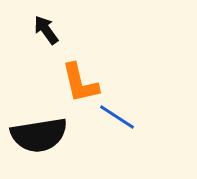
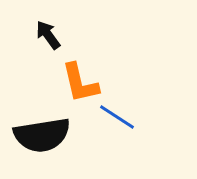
black arrow: moved 2 px right, 5 px down
black semicircle: moved 3 px right
